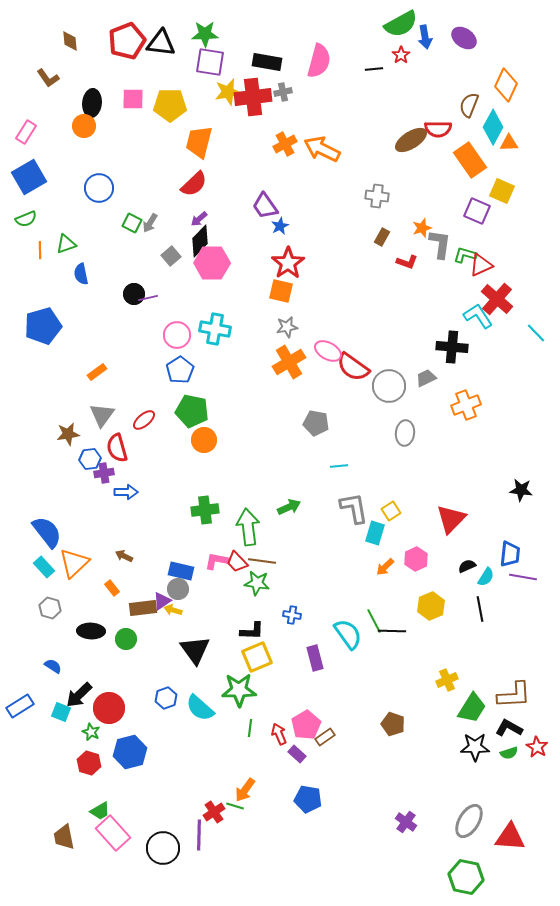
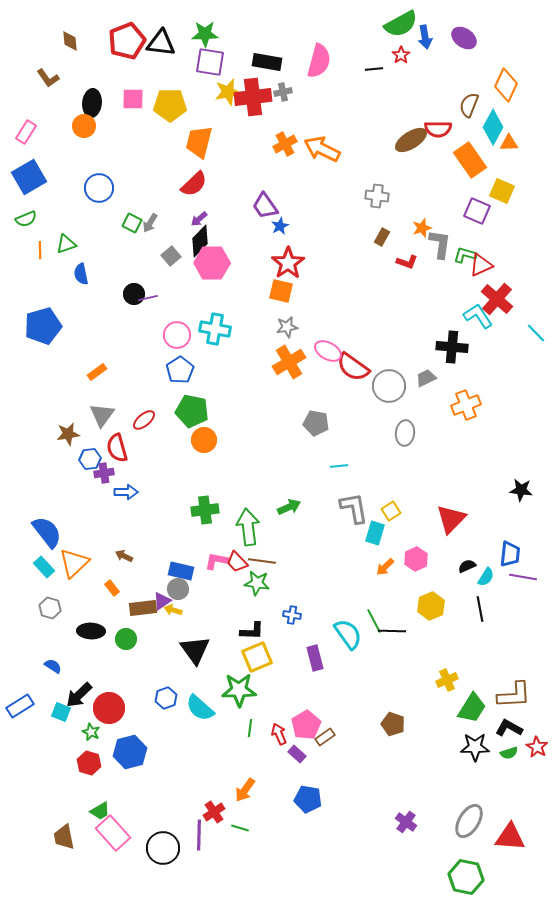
green line at (235, 806): moved 5 px right, 22 px down
